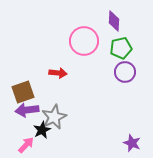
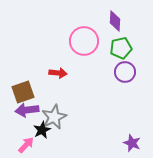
purple diamond: moved 1 px right
